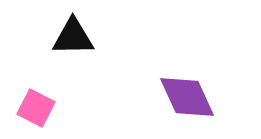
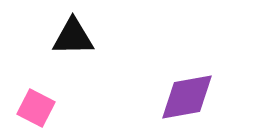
purple diamond: rotated 76 degrees counterclockwise
